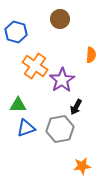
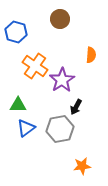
blue triangle: rotated 18 degrees counterclockwise
